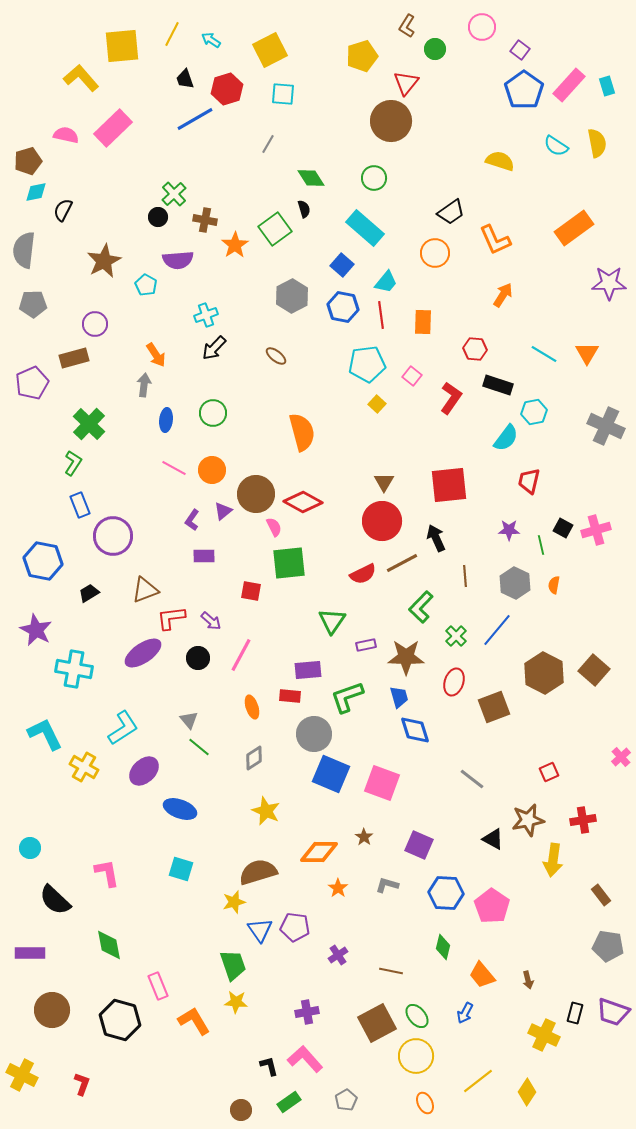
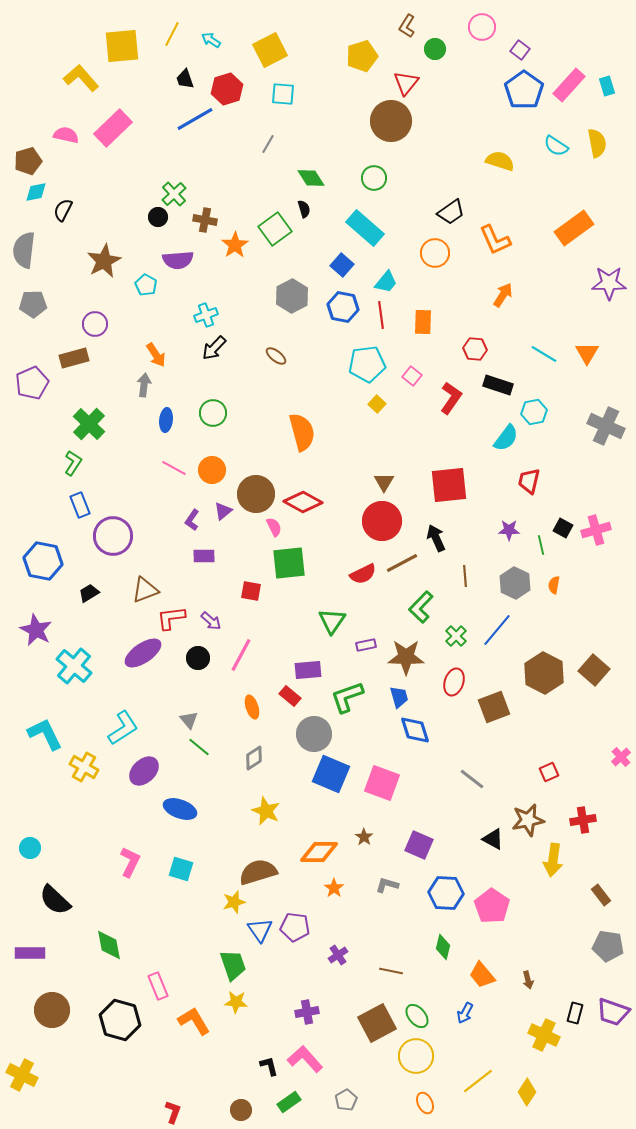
cyan cross at (74, 669): moved 3 px up; rotated 30 degrees clockwise
red rectangle at (290, 696): rotated 35 degrees clockwise
pink L-shape at (107, 873): moved 23 px right, 11 px up; rotated 36 degrees clockwise
orange star at (338, 888): moved 4 px left
red L-shape at (82, 1084): moved 91 px right, 28 px down
